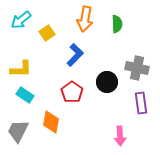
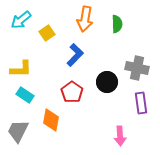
orange diamond: moved 2 px up
